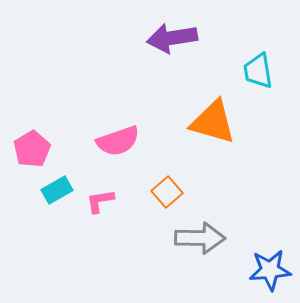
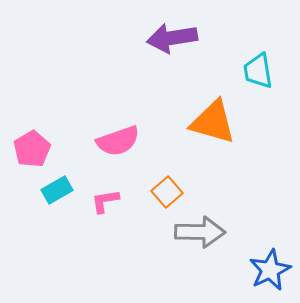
pink L-shape: moved 5 px right
gray arrow: moved 6 px up
blue star: rotated 21 degrees counterclockwise
